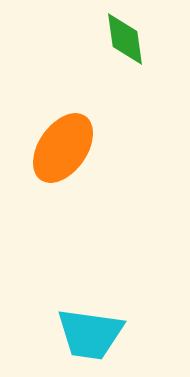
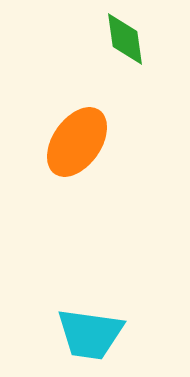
orange ellipse: moved 14 px right, 6 px up
